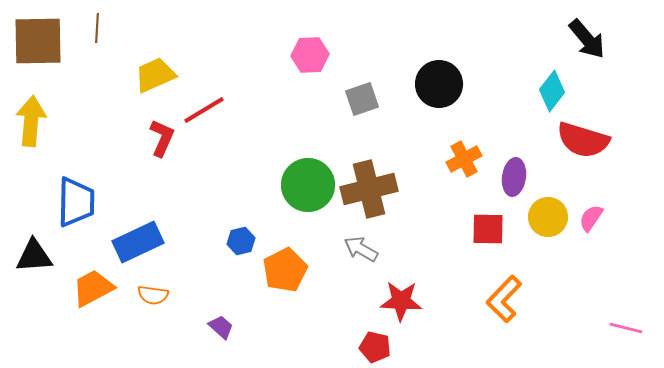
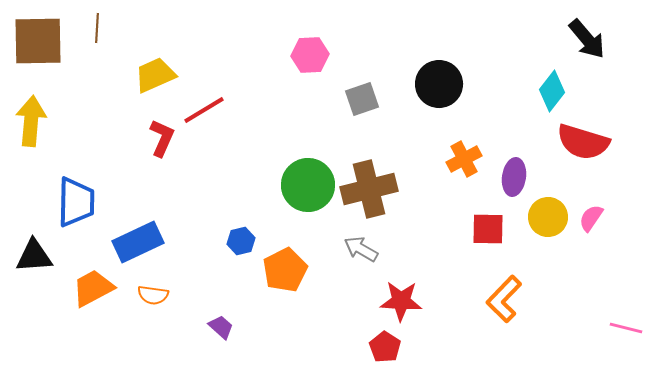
red semicircle: moved 2 px down
red pentagon: moved 10 px right; rotated 20 degrees clockwise
